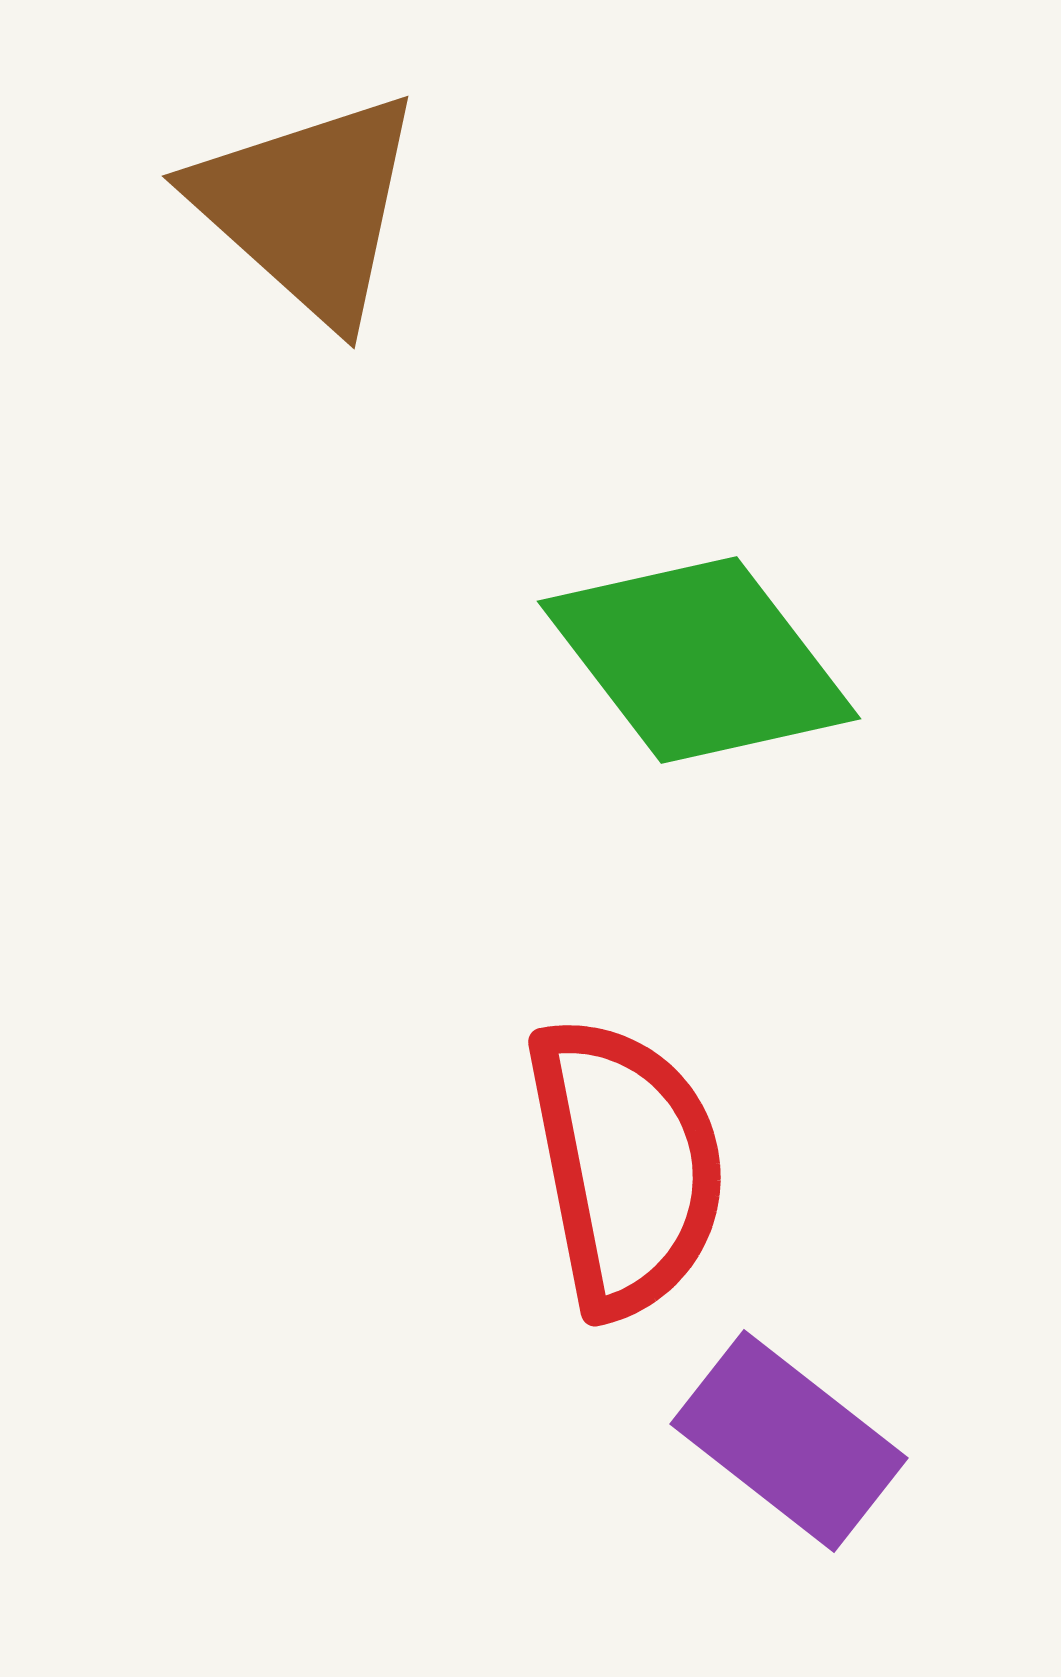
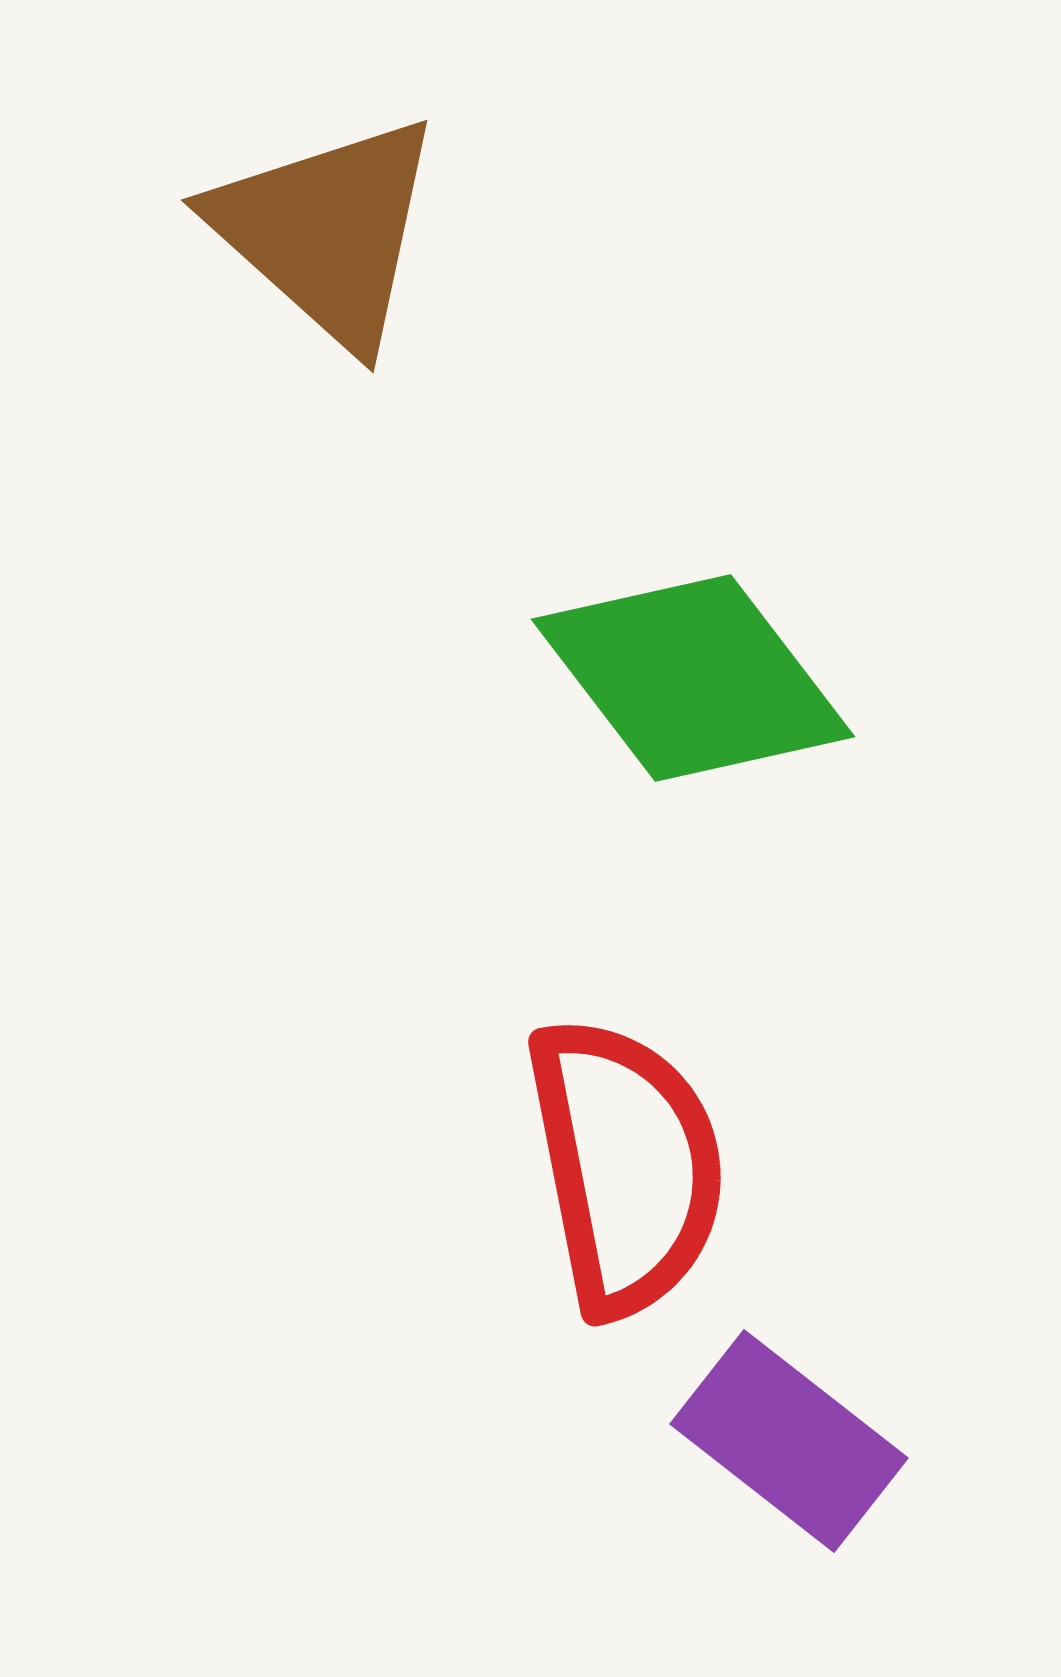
brown triangle: moved 19 px right, 24 px down
green diamond: moved 6 px left, 18 px down
